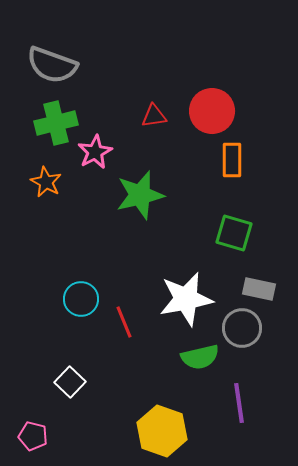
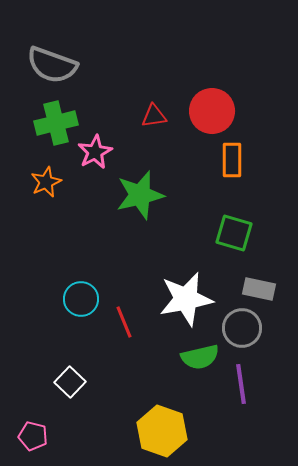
orange star: rotated 20 degrees clockwise
purple line: moved 2 px right, 19 px up
